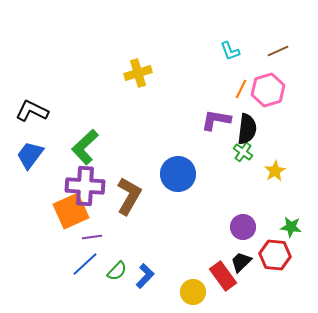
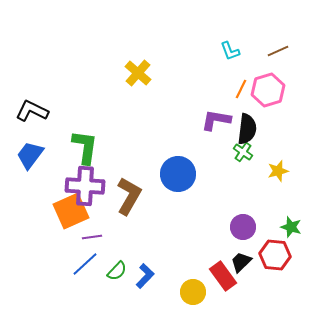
yellow cross: rotated 32 degrees counterclockwise
green L-shape: rotated 141 degrees clockwise
yellow star: moved 3 px right; rotated 15 degrees clockwise
green star: rotated 10 degrees clockwise
